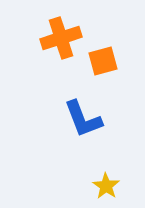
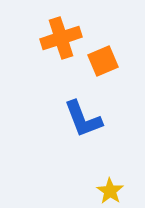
orange square: rotated 8 degrees counterclockwise
yellow star: moved 4 px right, 5 px down
